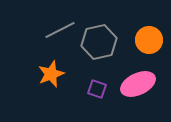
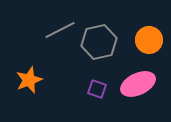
orange star: moved 22 px left, 6 px down
